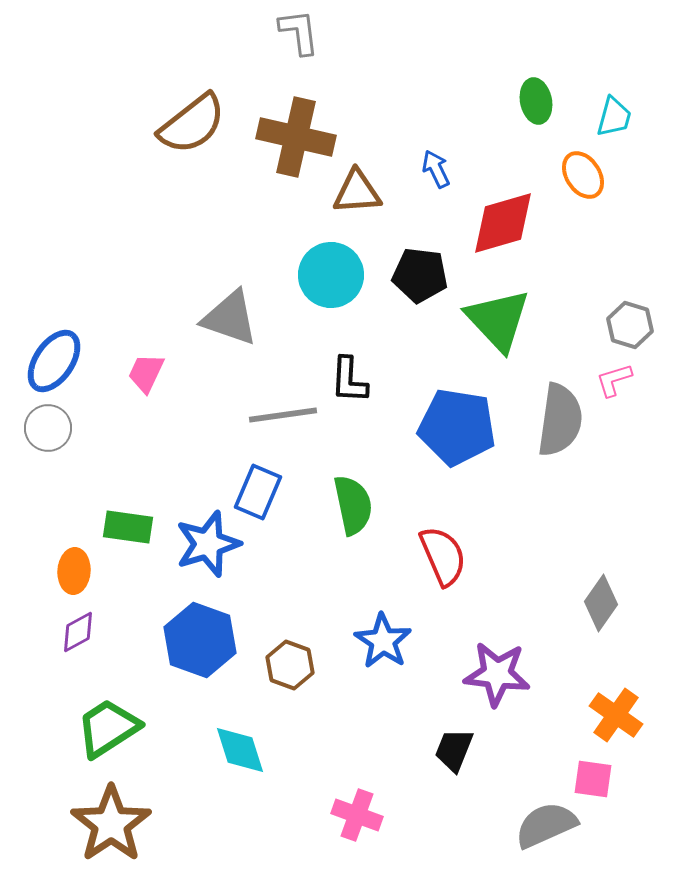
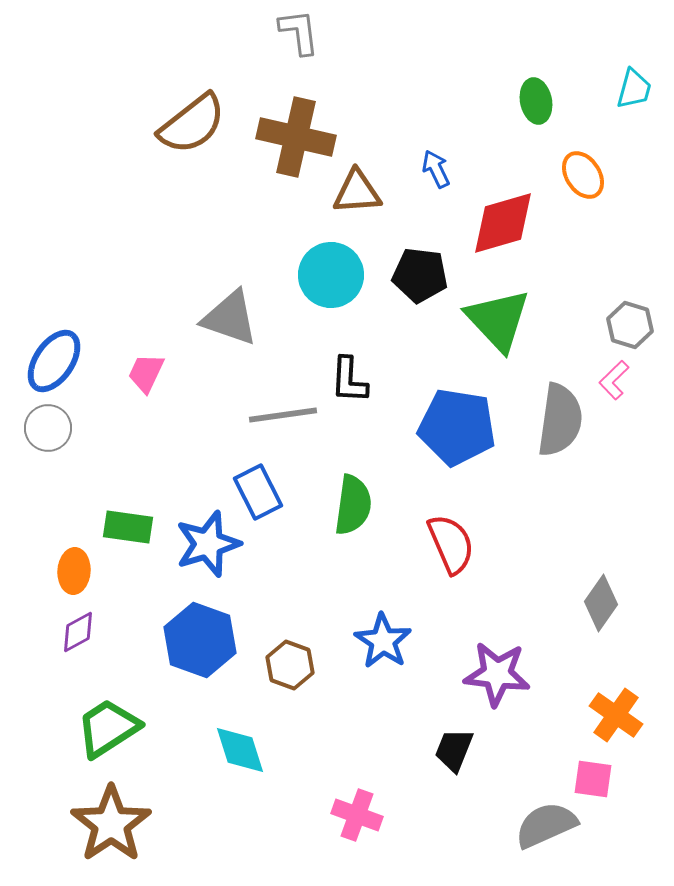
cyan trapezoid at (614, 117): moved 20 px right, 28 px up
pink L-shape at (614, 380): rotated 27 degrees counterclockwise
blue rectangle at (258, 492): rotated 50 degrees counterclockwise
green semicircle at (353, 505): rotated 20 degrees clockwise
red semicircle at (443, 556): moved 8 px right, 12 px up
